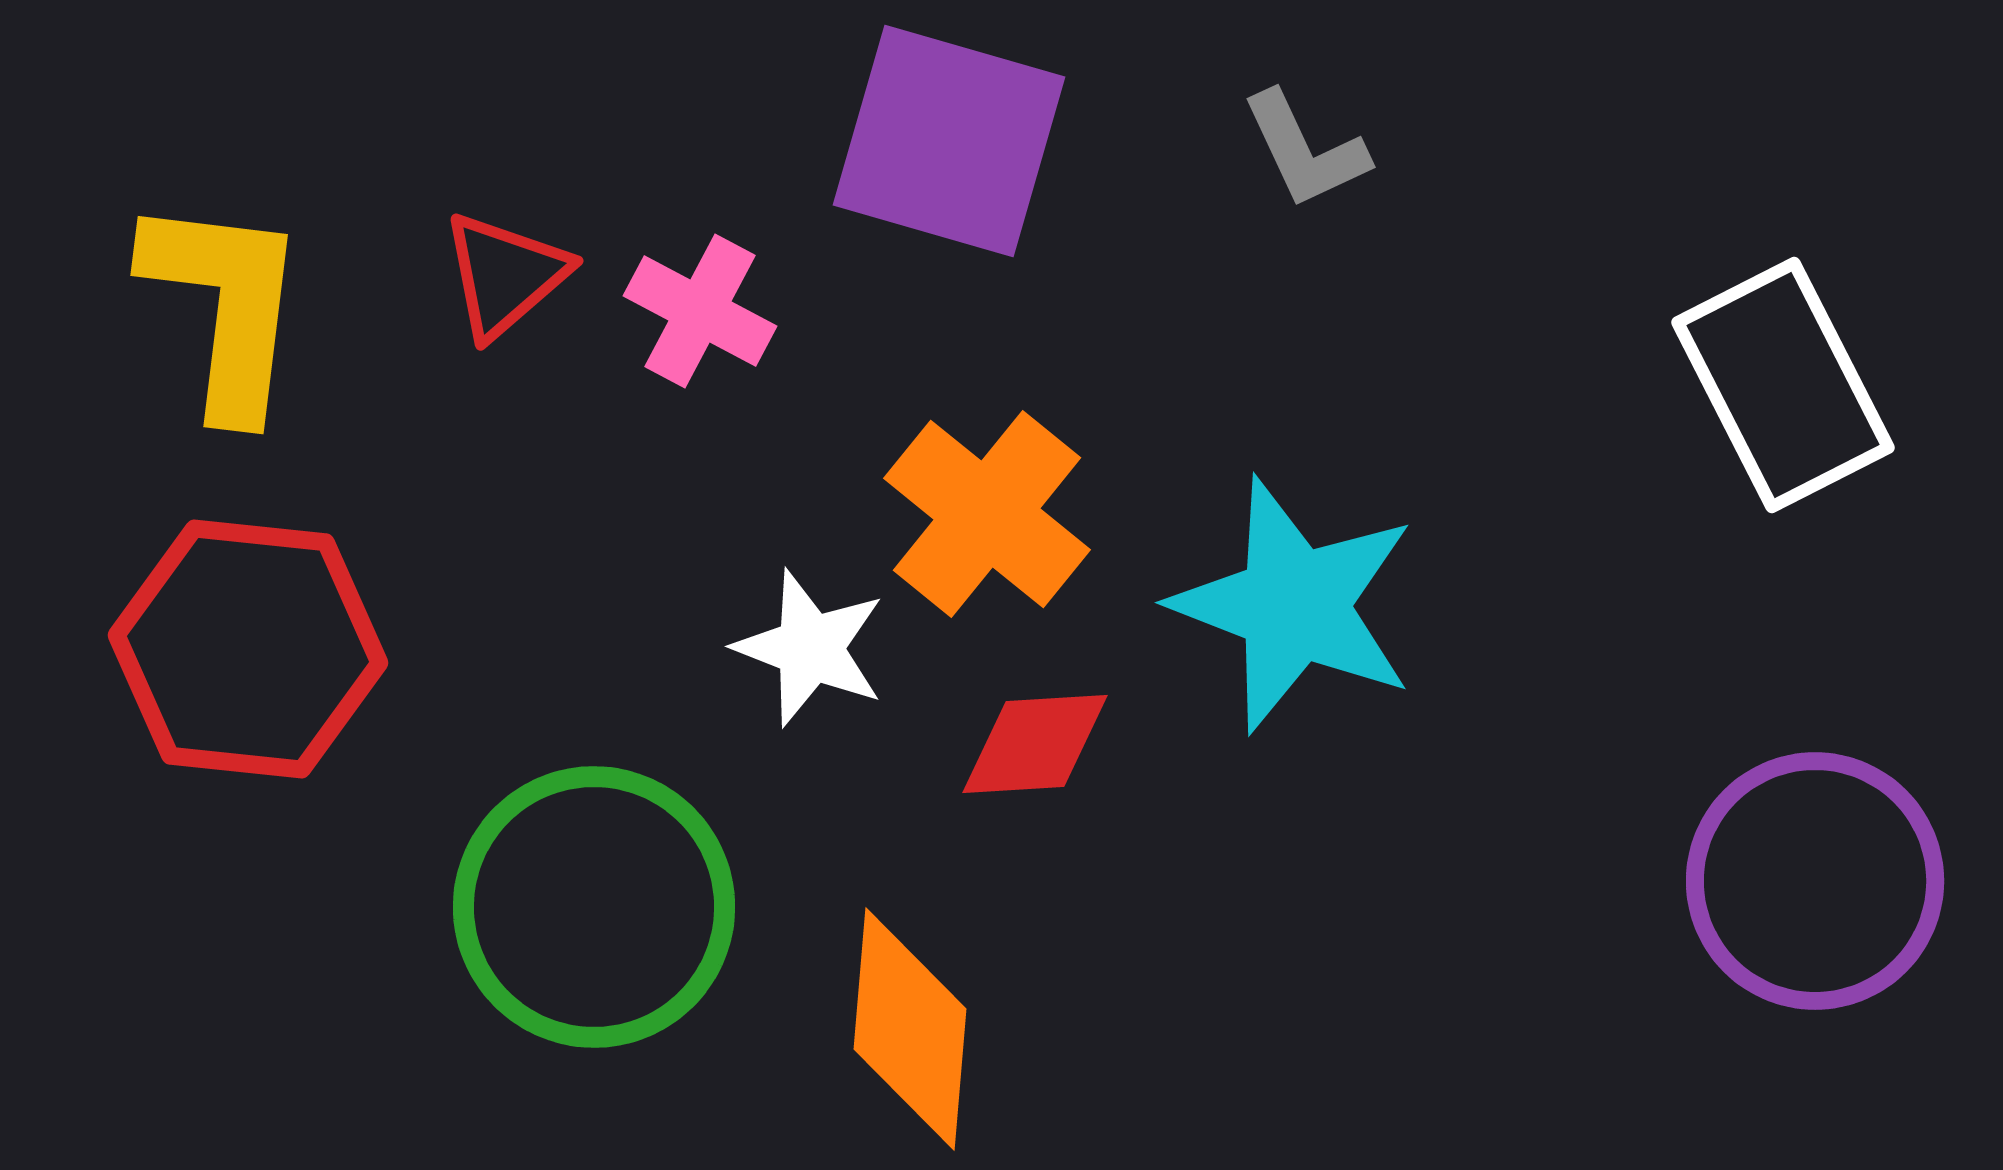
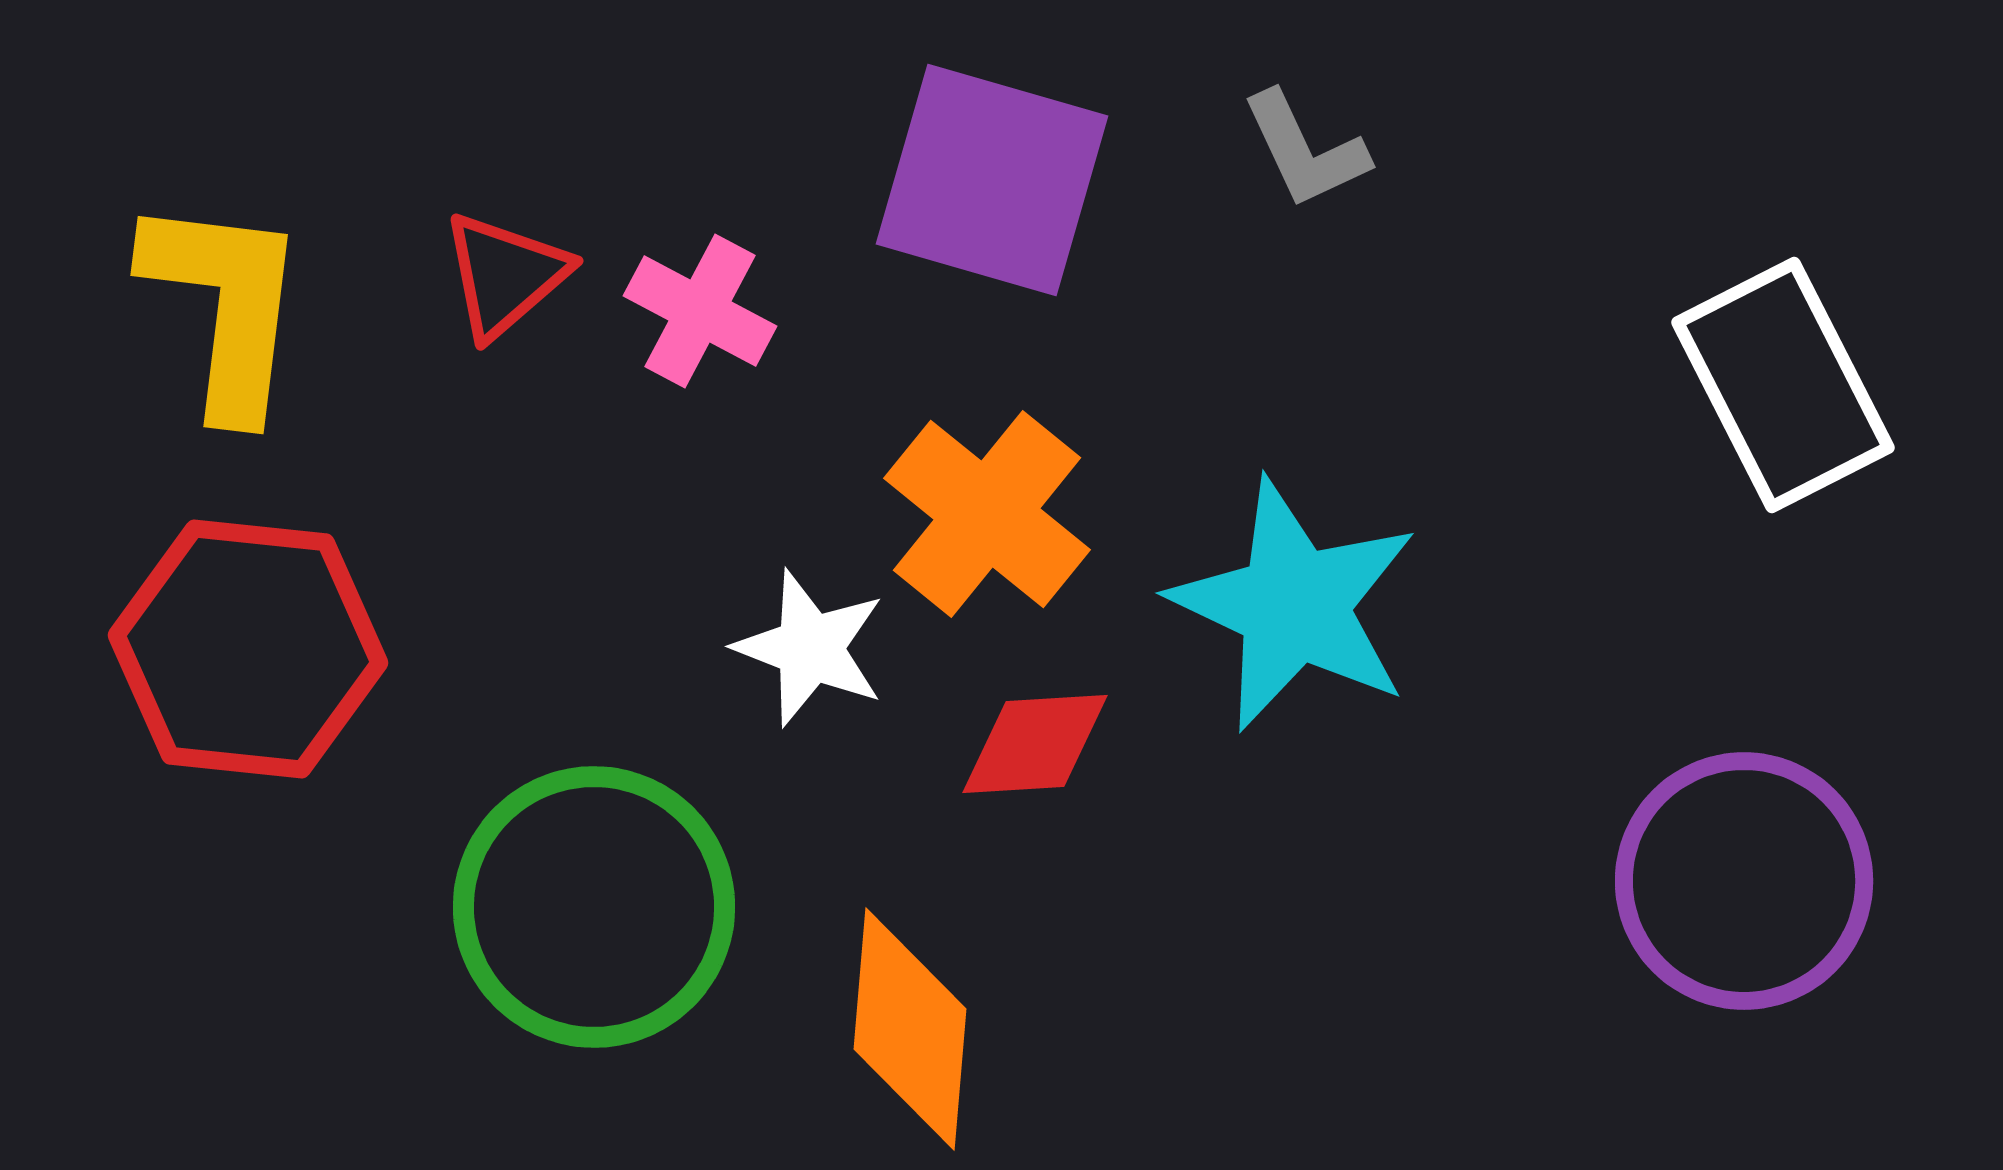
purple square: moved 43 px right, 39 px down
cyan star: rotated 4 degrees clockwise
purple circle: moved 71 px left
